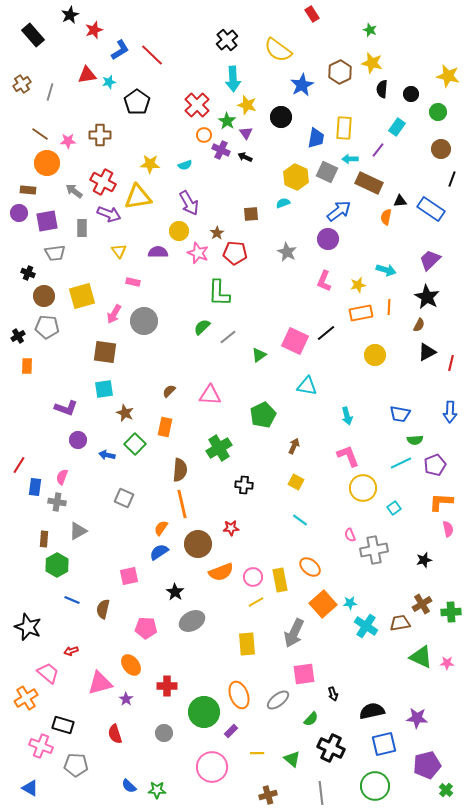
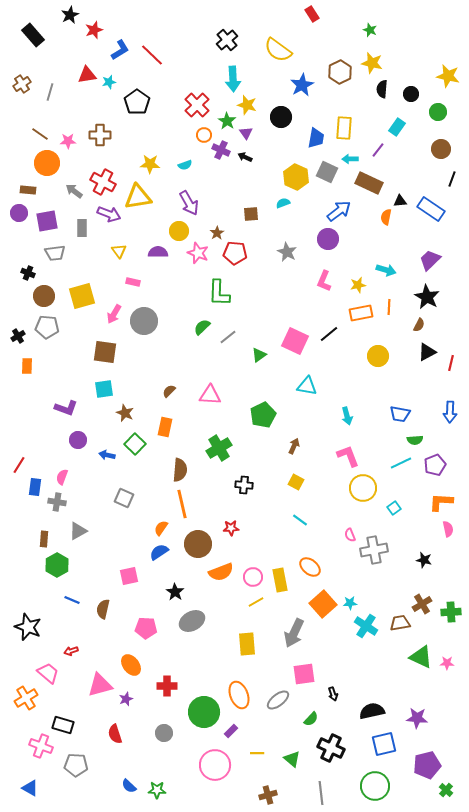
black line at (326, 333): moved 3 px right, 1 px down
yellow circle at (375, 355): moved 3 px right, 1 px down
black star at (424, 560): rotated 28 degrees clockwise
pink triangle at (100, 683): moved 2 px down
purple star at (126, 699): rotated 16 degrees clockwise
pink circle at (212, 767): moved 3 px right, 2 px up
